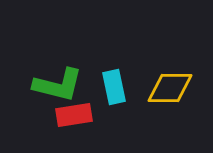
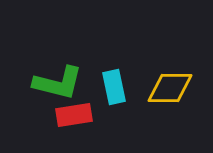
green L-shape: moved 2 px up
